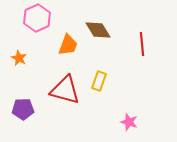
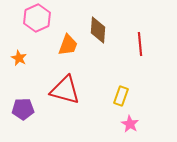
brown diamond: rotated 36 degrees clockwise
red line: moved 2 px left
yellow rectangle: moved 22 px right, 15 px down
pink star: moved 1 px right, 2 px down; rotated 12 degrees clockwise
